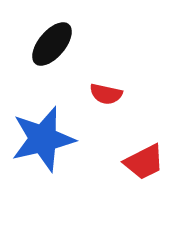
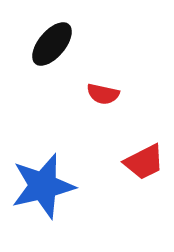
red semicircle: moved 3 px left
blue star: moved 47 px down
